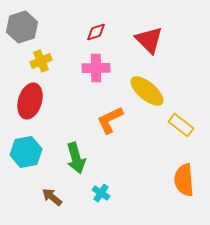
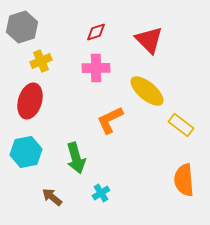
cyan cross: rotated 24 degrees clockwise
